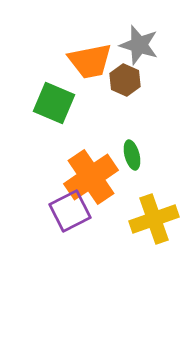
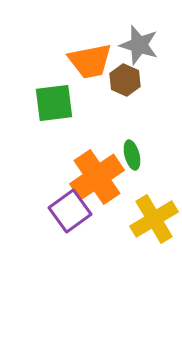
green square: rotated 30 degrees counterclockwise
orange cross: moved 6 px right
purple square: rotated 9 degrees counterclockwise
yellow cross: rotated 12 degrees counterclockwise
